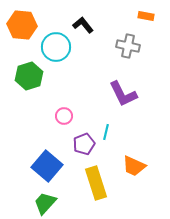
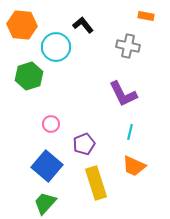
pink circle: moved 13 px left, 8 px down
cyan line: moved 24 px right
